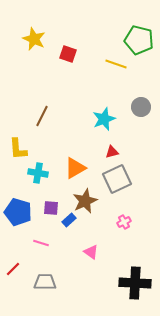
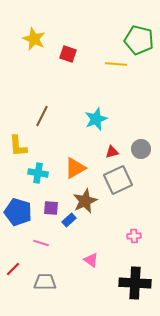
yellow line: rotated 15 degrees counterclockwise
gray circle: moved 42 px down
cyan star: moved 8 px left
yellow L-shape: moved 3 px up
gray square: moved 1 px right, 1 px down
pink cross: moved 10 px right, 14 px down; rotated 24 degrees clockwise
pink triangle: moved 8 px down
